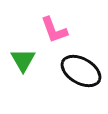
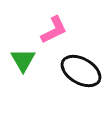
pink L-shape: rotated 96 degrees counterclockwise
